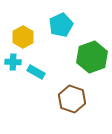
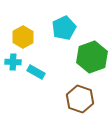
cyan pentagon: moved 3 px right, 3 px down
brown hexagon: moved 8 px right
